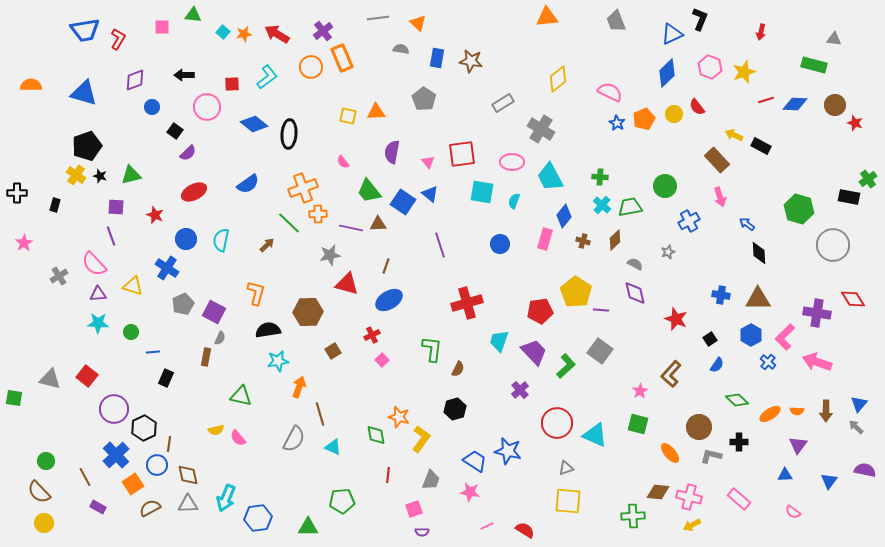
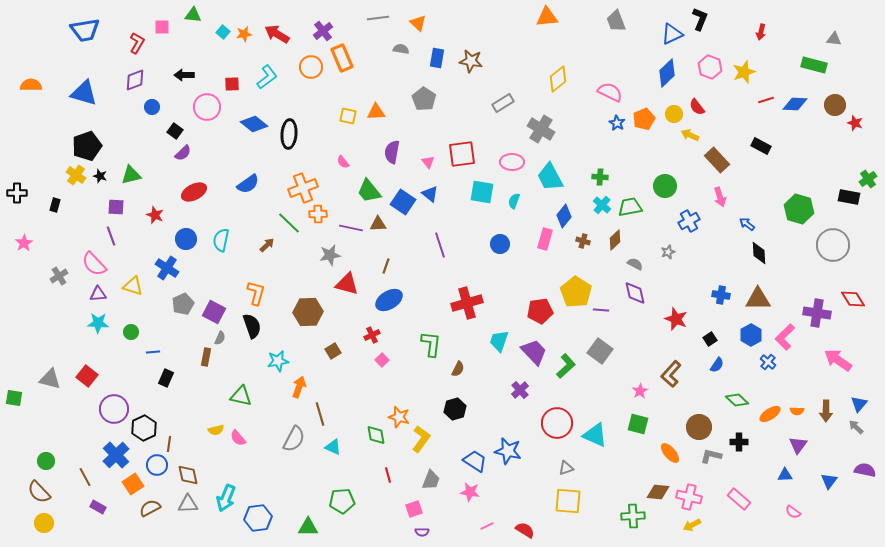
red L-shape at (118, 39): moved 19 px right, 4 px down
yellow arrow at (734, 135): moved 44 px left
purple semicircle at (188, 153): moved 5 px left
black semicircle at (268, 330): moved 16 px left, 4 px up; rotated 80 degrees clockwise
green L-shape at (432, 349): moved 1 px left, 5 px up
pink arrow at (817, 362): moved 21 px right, 2 px up; rotated 16 degrees clockwise
red line at (388, 475): rotated 21 degrees counterclockwise
